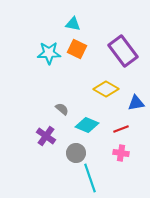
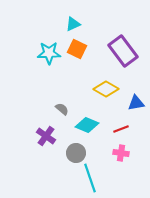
cyan triangle: rotated 35 degrees counterclockwise
